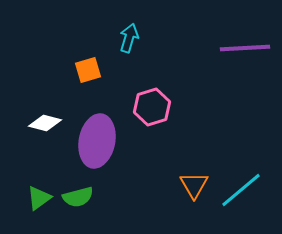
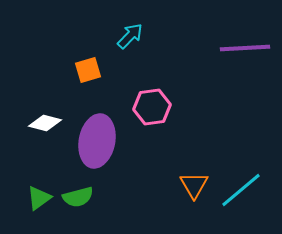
cyan arrow: moved 1 px right, 2 px up; rotated 28 degrees clockwise
pink hexagon: rotated 9 degrees clockwise
